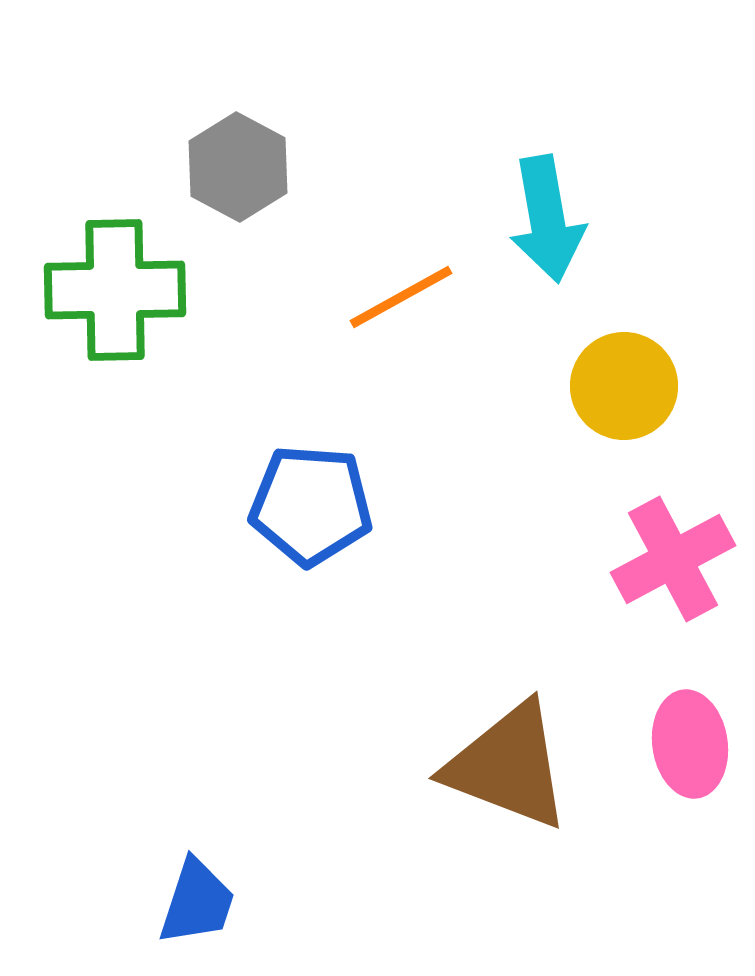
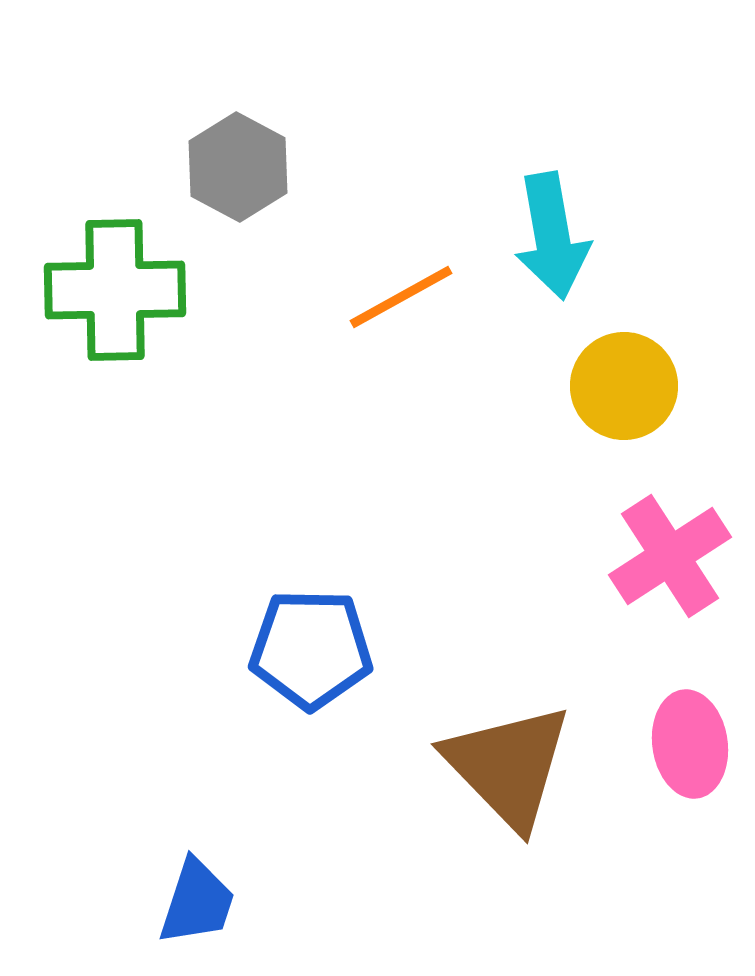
cyan arrow: moved 5 px right, 17 px down
blue pentagon: moved 144 px down; rotated 3 degrees counterclockwise
pink cross: moved 3 px left, 3 px up; rotated 5 degrees counterclockwise
brown triangle: rotated 25 degrees clockwise
